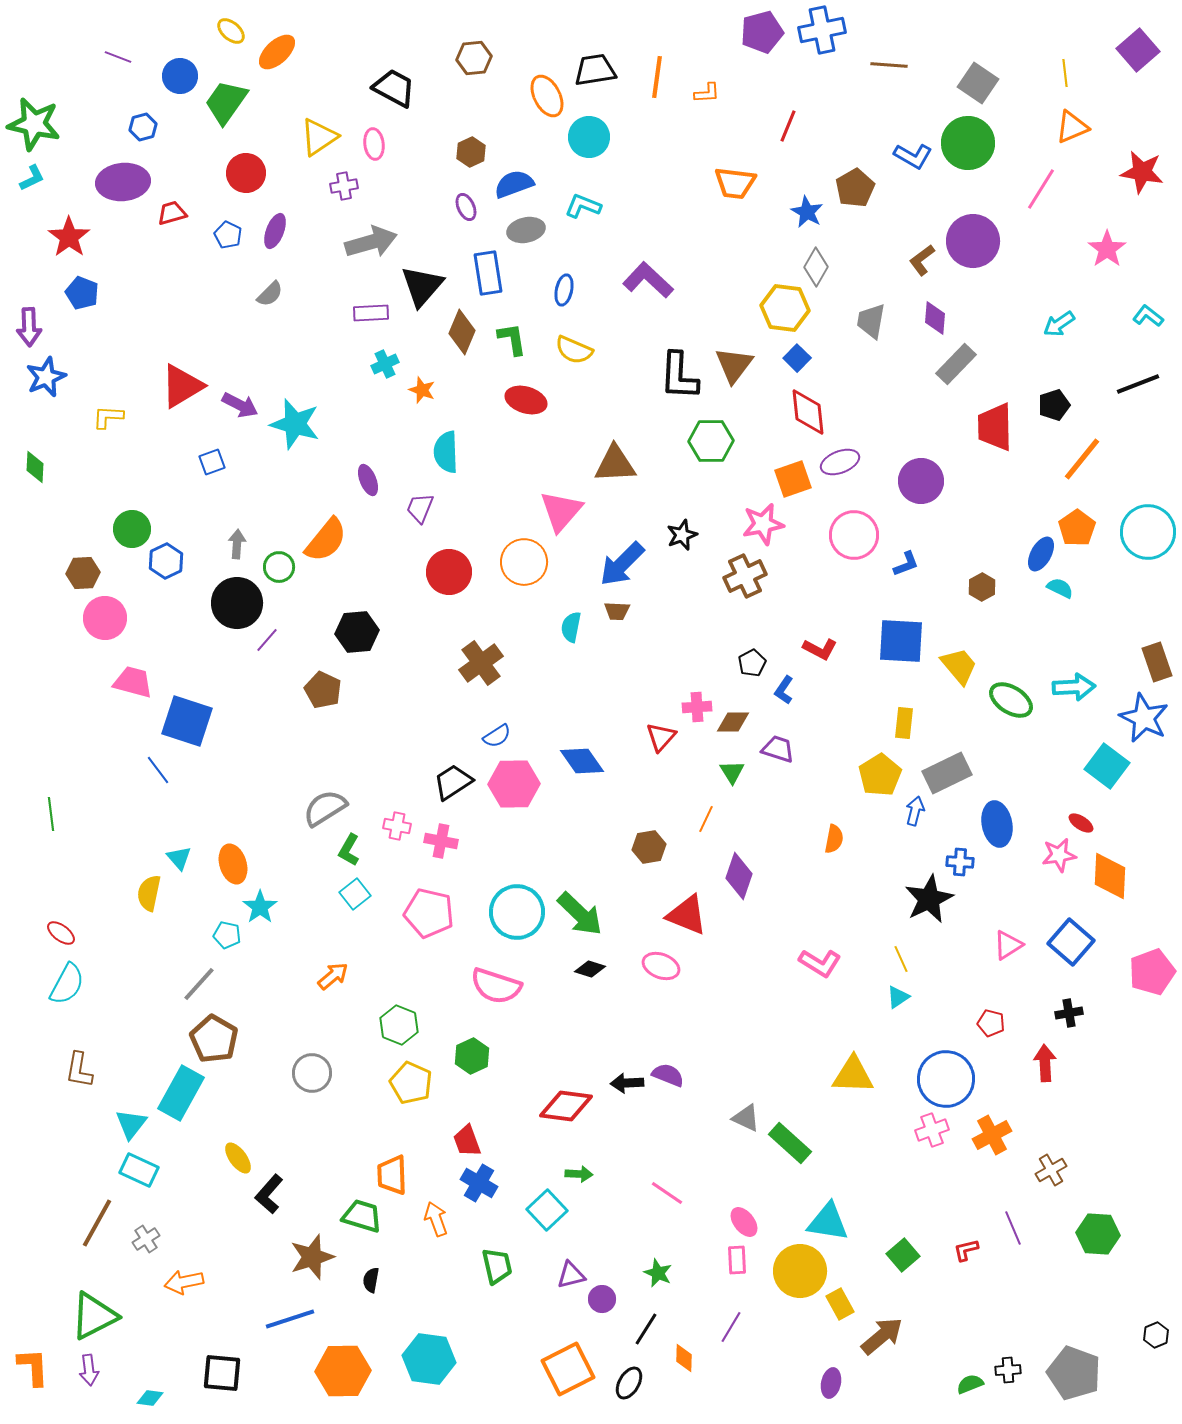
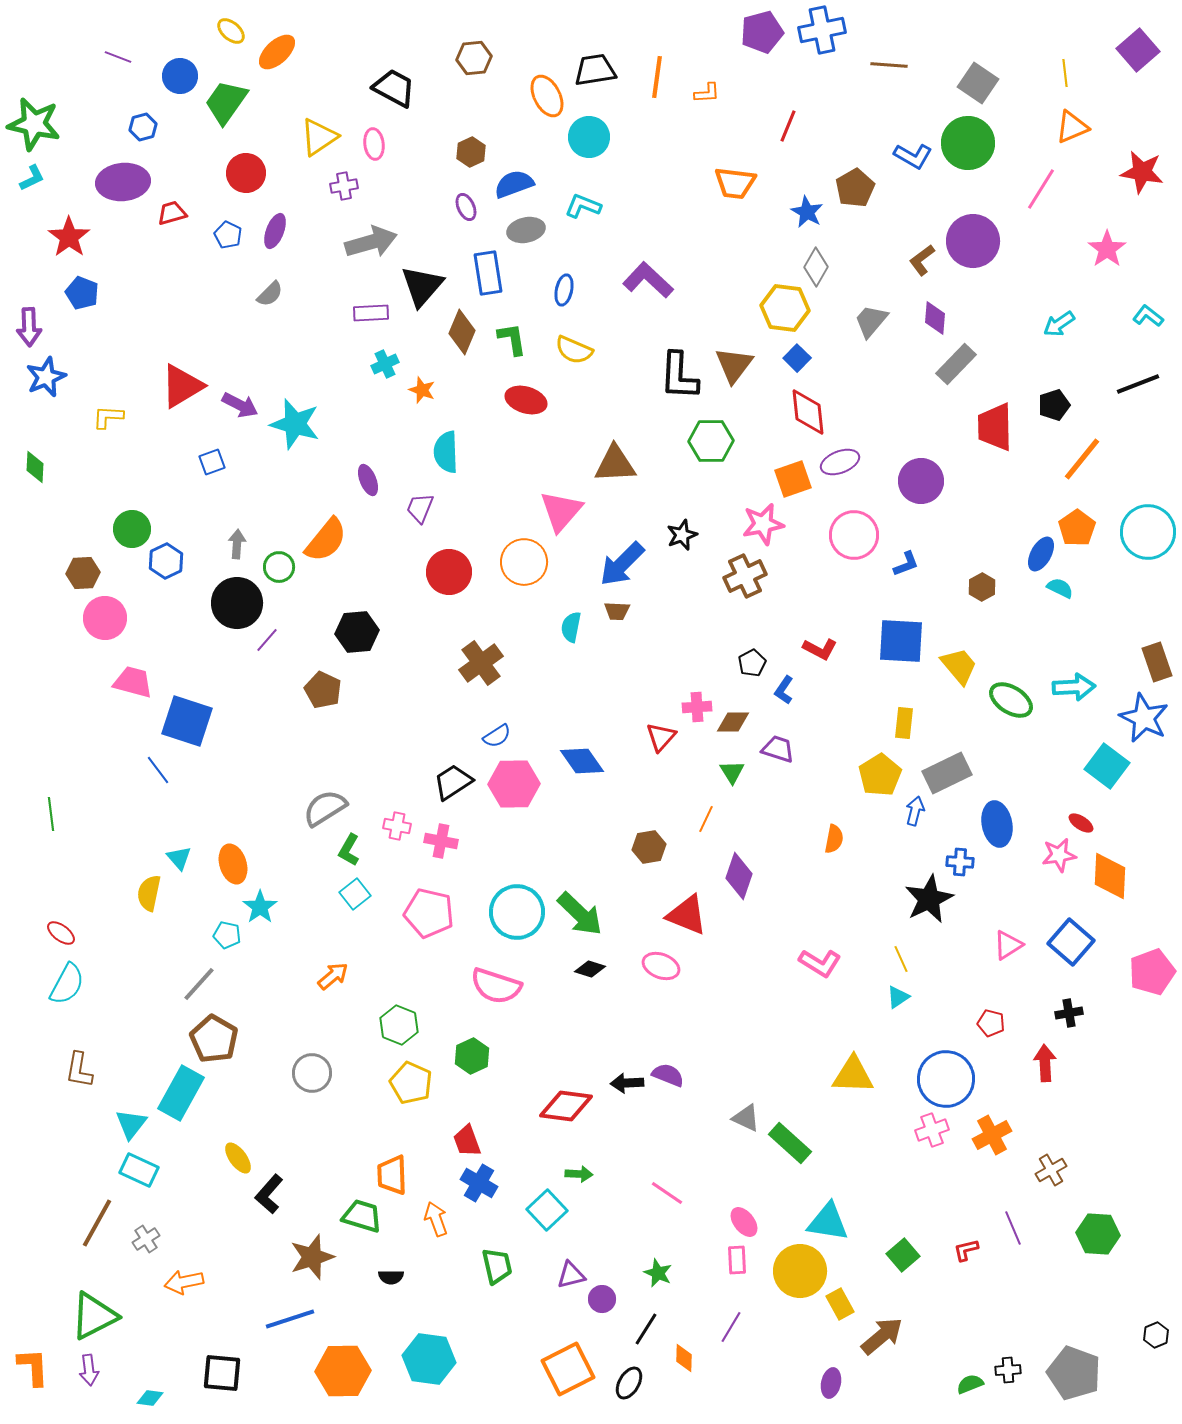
gray trapezoid at (871, 321): rotated 30 degrees clockwise
black semicircle at (371, 1280): moved 20 px right, 3 px up; rotated 100 degrees counterclockwise
